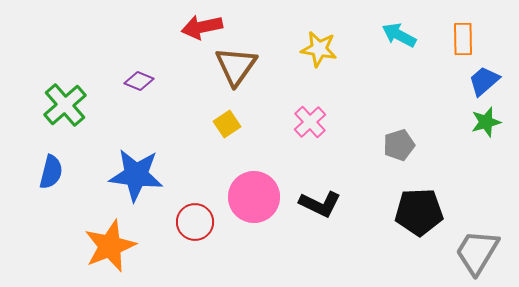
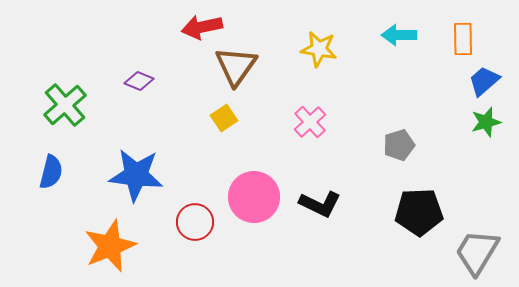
cyan arrow: rotated 28 degrees counterclockwise
yellow square: moved 3 px left, 6 px up
